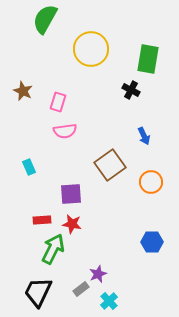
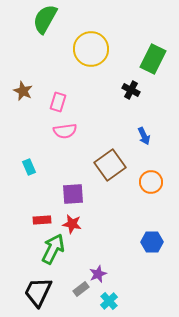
green rectangle: moved 5 px right; rotated 16 degrees clockwise
purple square: moved 2 px right
